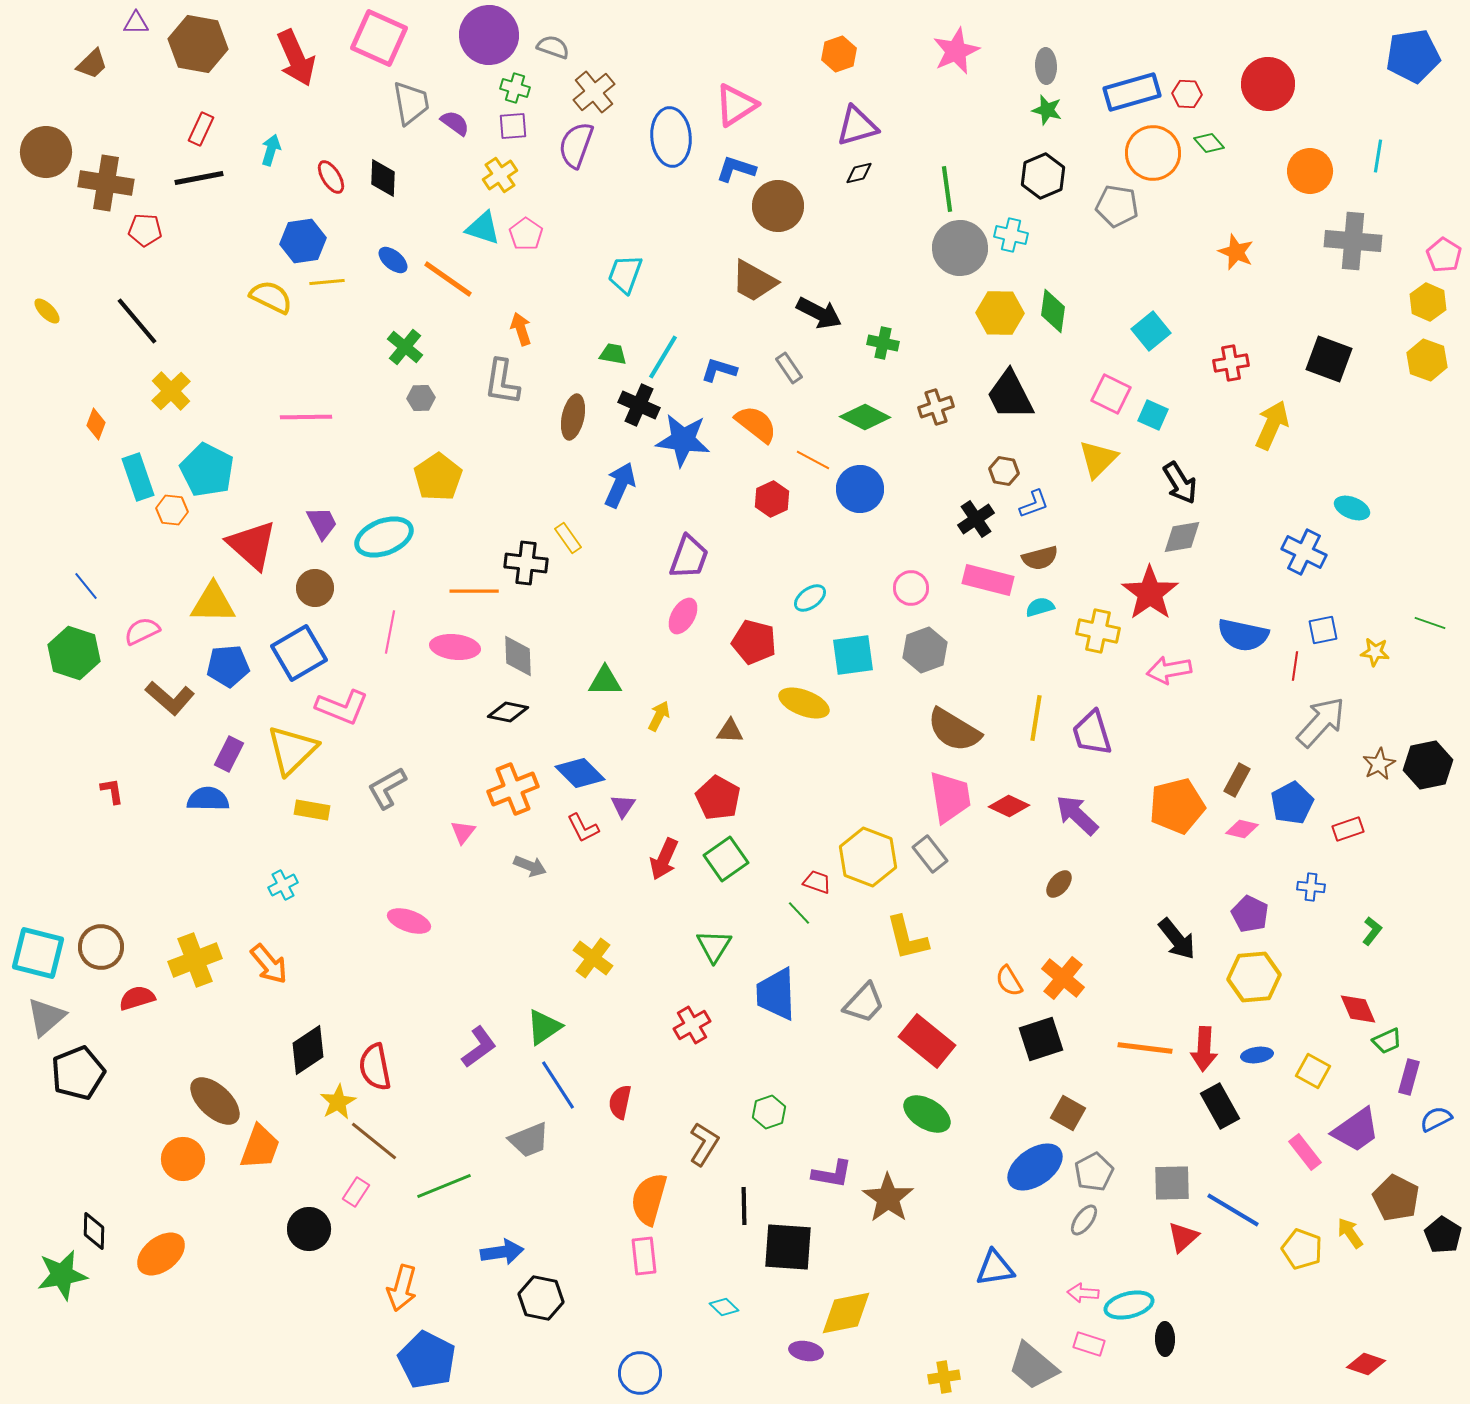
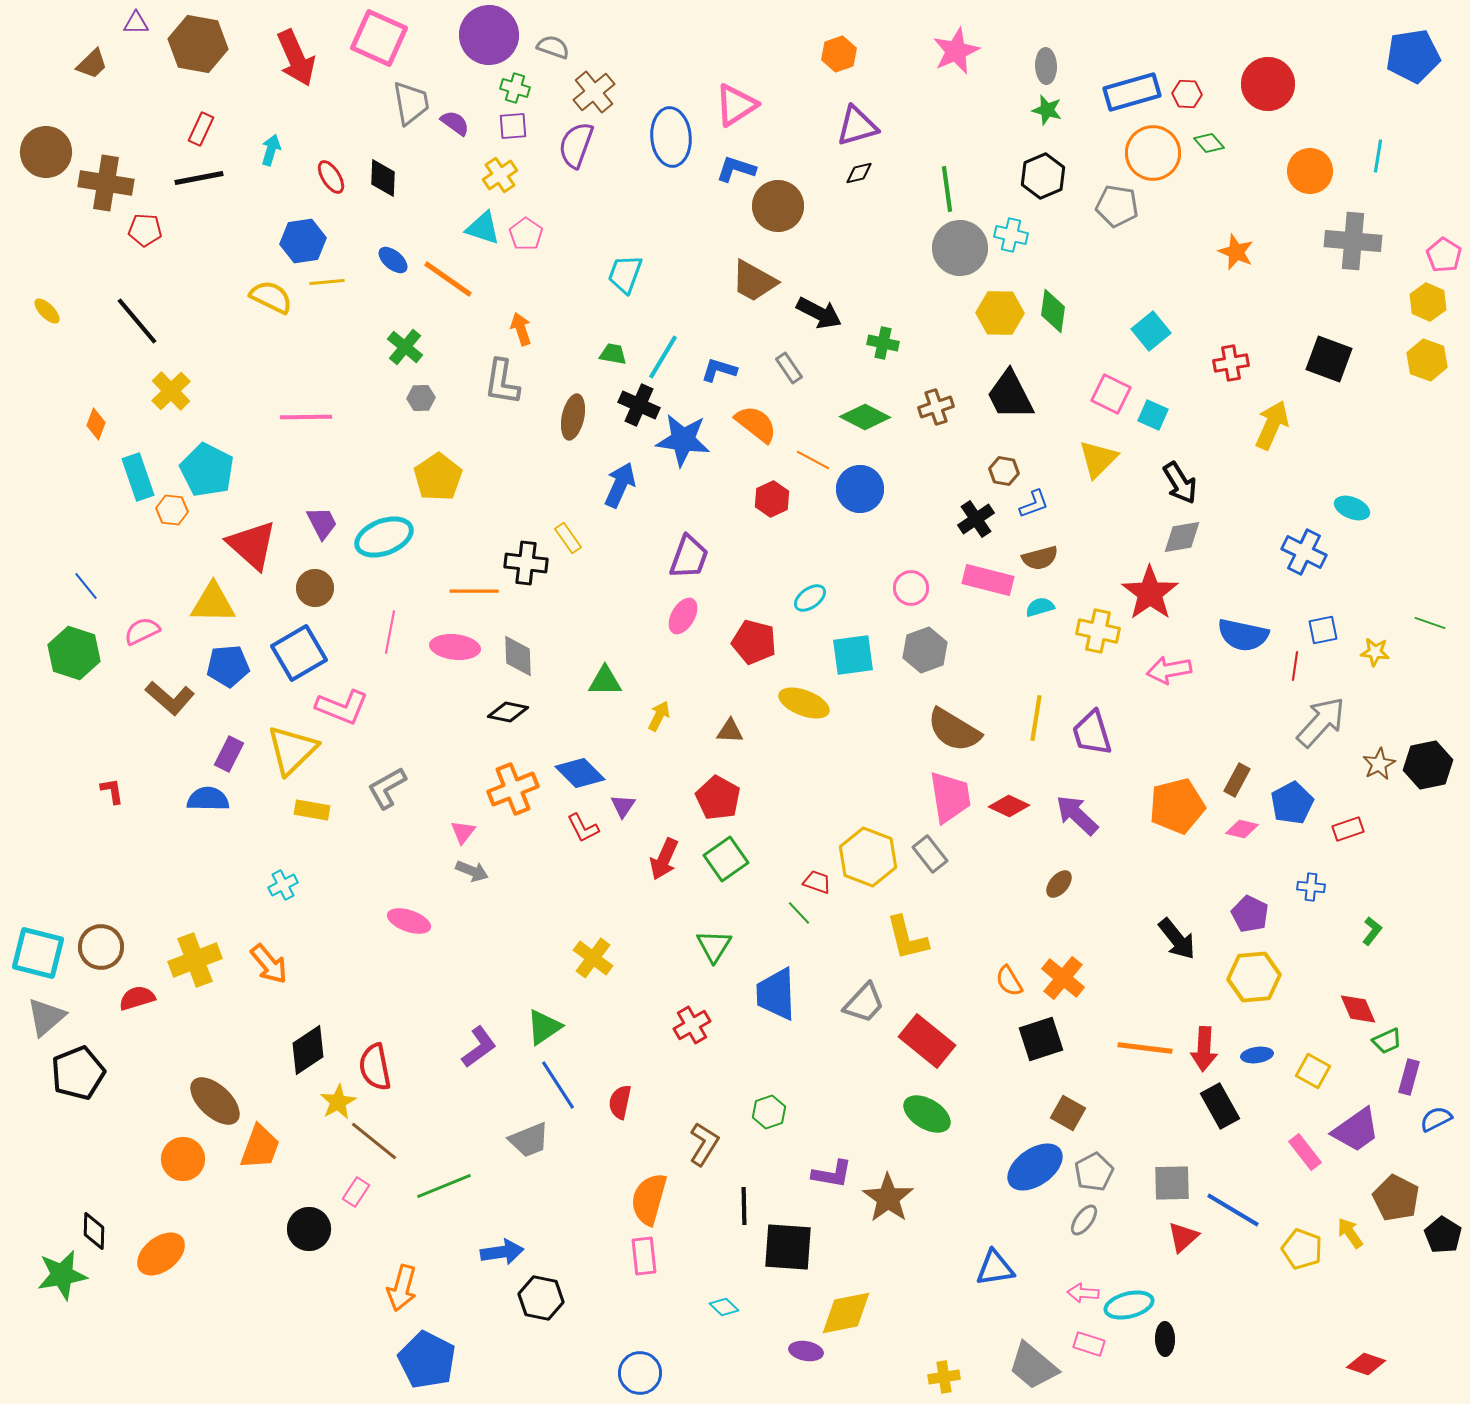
gray arrow at (530, 866): moved 58 px left, 5 px down
